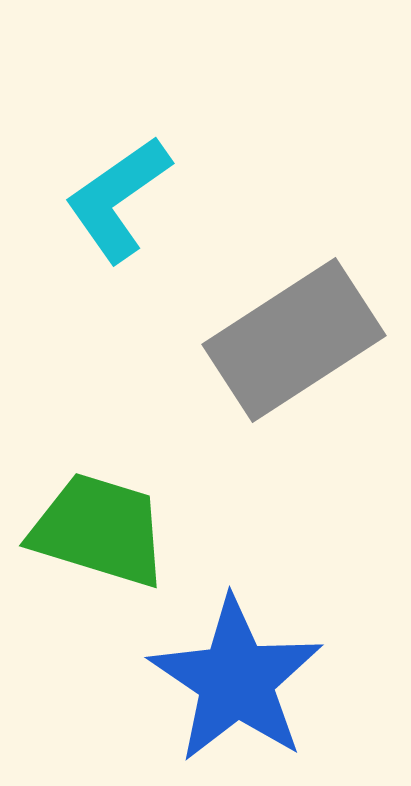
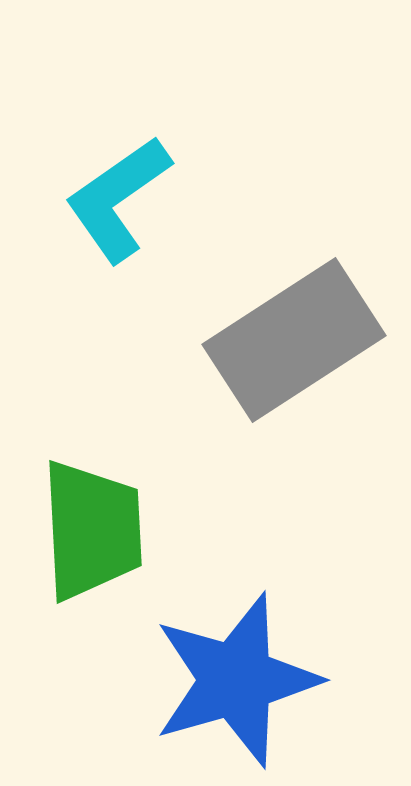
green trapezoid: moved 7 px left; rotated 70 degrees clockwise
blue star: rotated 22 degrees clockwise
